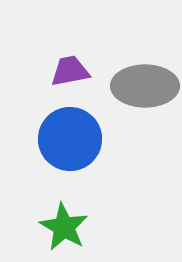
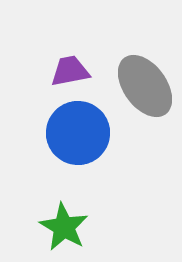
gray ellipse: rotated 54 degrees clockwise
blue circle: moved 8 px right, 6 px up
